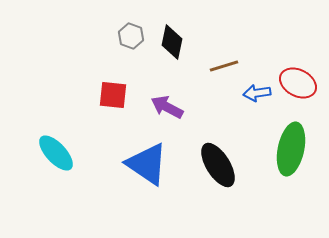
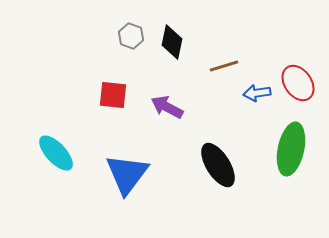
red ellipse: rotated 27 degrees clockwise
blue triangle: moved 20 px left, 10 px down; rotated 33 degrees clockwise
